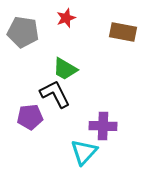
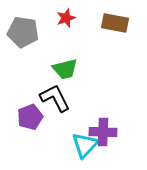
brown rectangle: moved 8 px left, 9 px up
green trapezoid: rotated 44 degrees counterclockwise
black L-shape: moved 4 px down
purple pentagon: rotated 15 degrees counterclockwise
purple cross: moved 6 px down
cyan triangle: moved 1 px right, 7 px up
